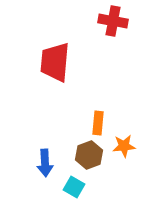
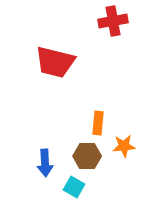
red cross: rotated 20 degrees counterclockwise
red trapezoid: rotated 81 degrees counterclockwise
brown hexagon: moved 2 px left, 1 px down; rotated 20 degrees clockwise
